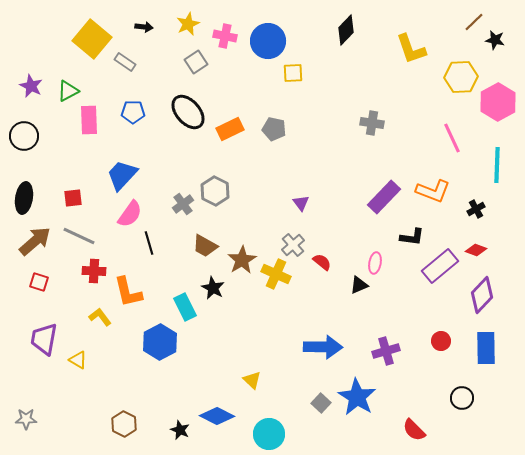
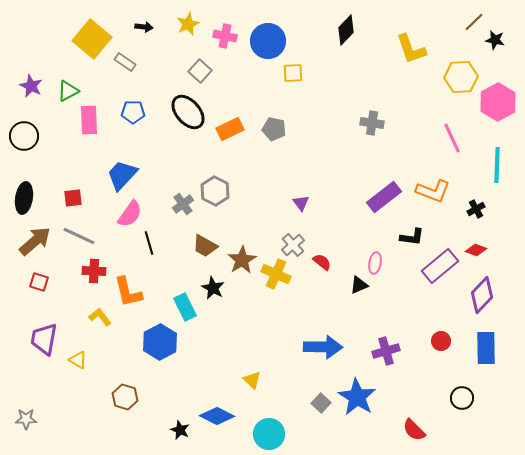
gray square at (196, 62): moved 4 px right, 9 px down; rotated 15 degrees counterclockwise
purple rectangle at (384, 197): rotated 8 degrees clockwise
brown hexagon at (124, 424): moved 1 px right, 27 px up; rotated 10 degrees counterclockwise
